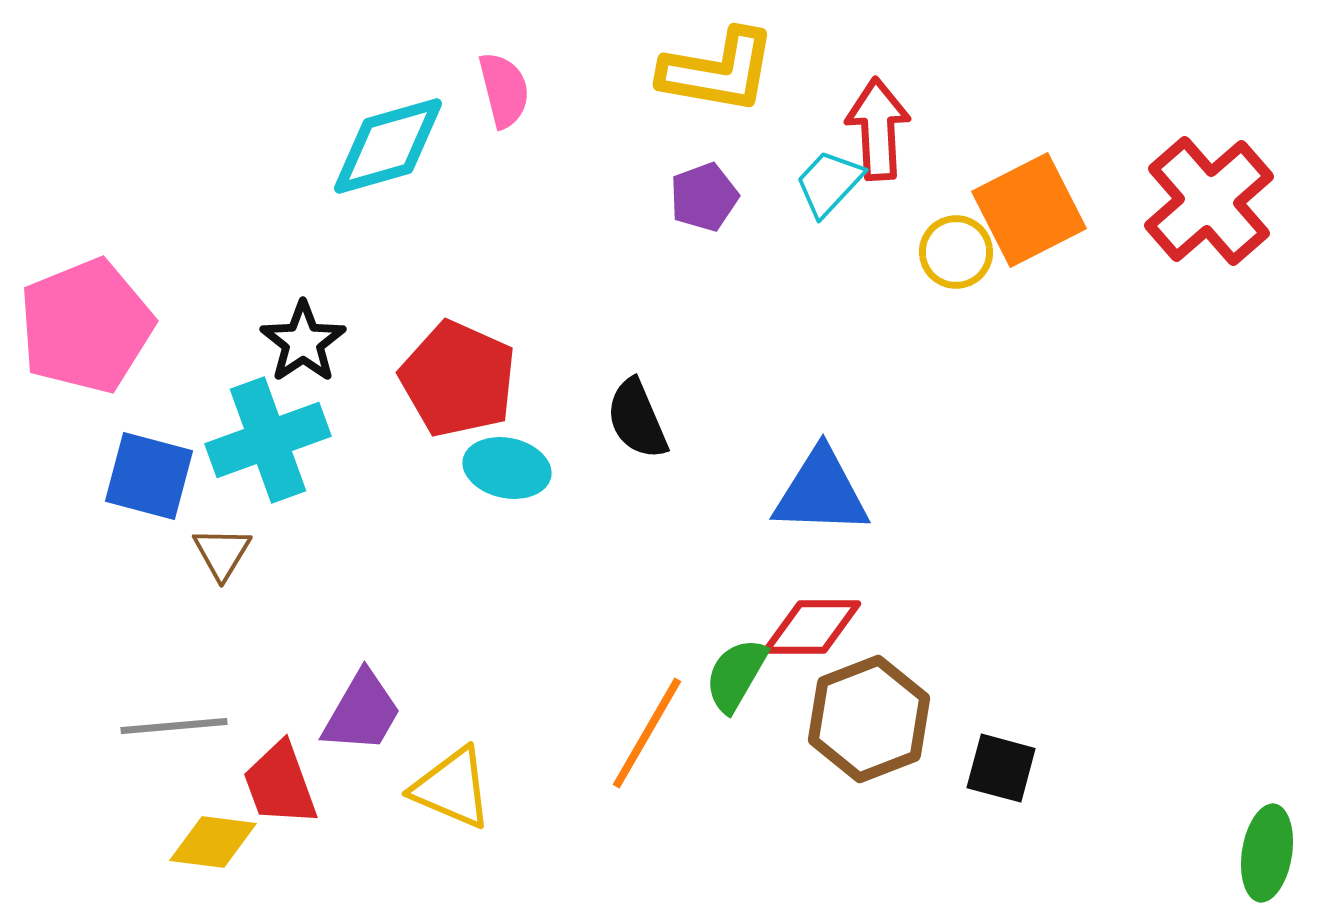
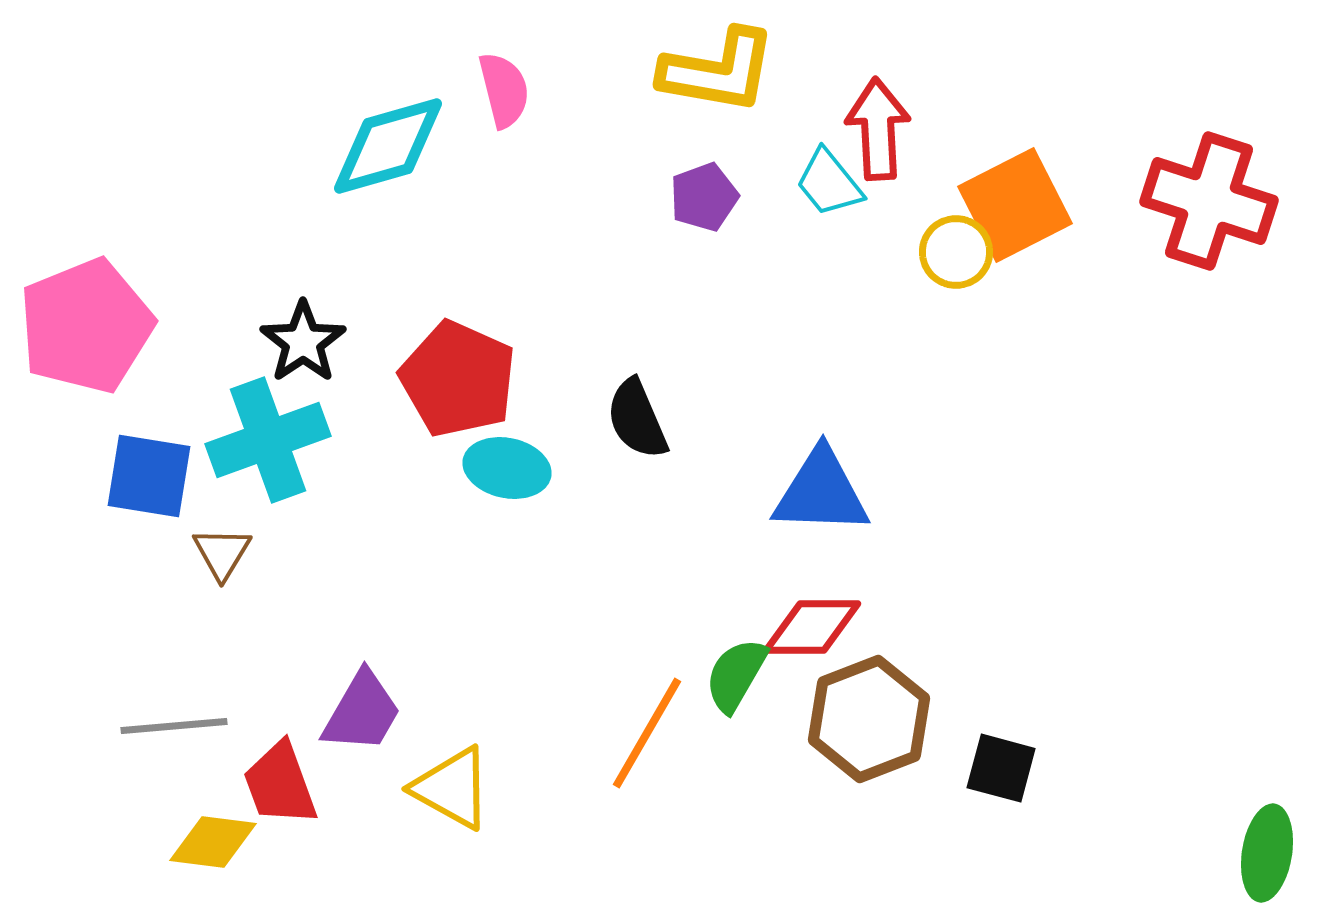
cyan trapezoid: rotated 82 degrees counterclockwise
red cross: rotated 31 degrees counterclockwise
orange square: moved 14 px left, 5 px up
blue square: rotated 6 degrees counterclockwise
yellow triangle: rotated 6 degrees clockwise
